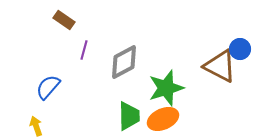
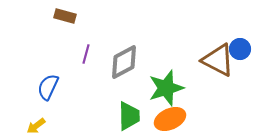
brown rectangle: moved 1 px right, 4 px up; rotated 20 degrees counterclockwise
purple line: moved 2 px right, 4 px down
brown triangle: moved 2 px left, 6 px up
blue semicircle: rotated 16 degrees counterclockwise
orange ellipse: moved 7 px right
yellow arrow: rotated 108 degrees counterclockwise
